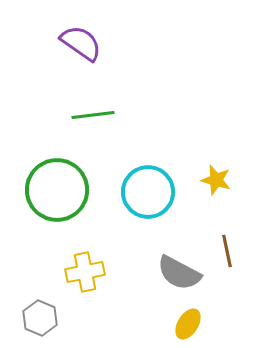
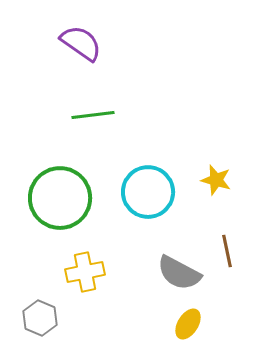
green circle: moved 3 px right, 8 px down
